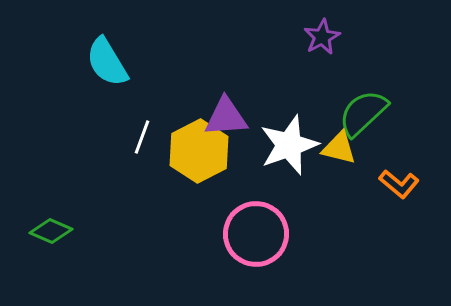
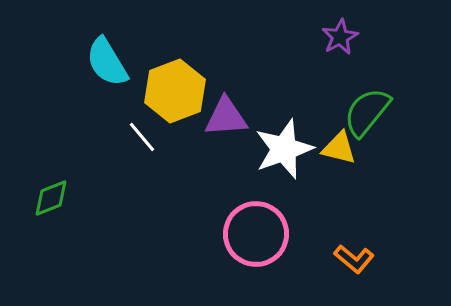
purple star: moved 18 px right
green semicircle: moved 4 px right, 1 px up; rotated 8 degrees counterclockwise
white line: rotated 60 degrees counterclockwise
white star: moved 5 px left, 4 px down
yellow hexagon: moved 24 px left, 60 px up; rotated 6 degrees clockwise
orange L-shape: moved 45 px left, 75 px down
green diamond: moved 33 px up; rotated 45 degrees counterclockwise
